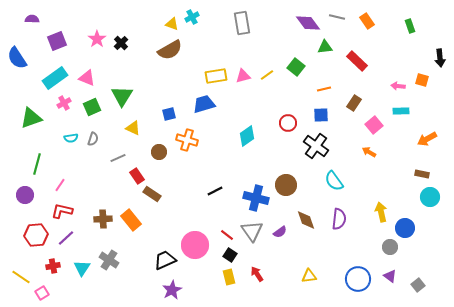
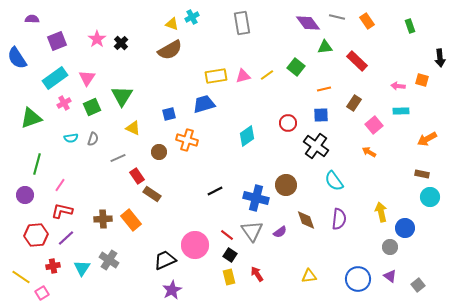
pink triangle at (87, 78): rotated 42 degrees clockwise
